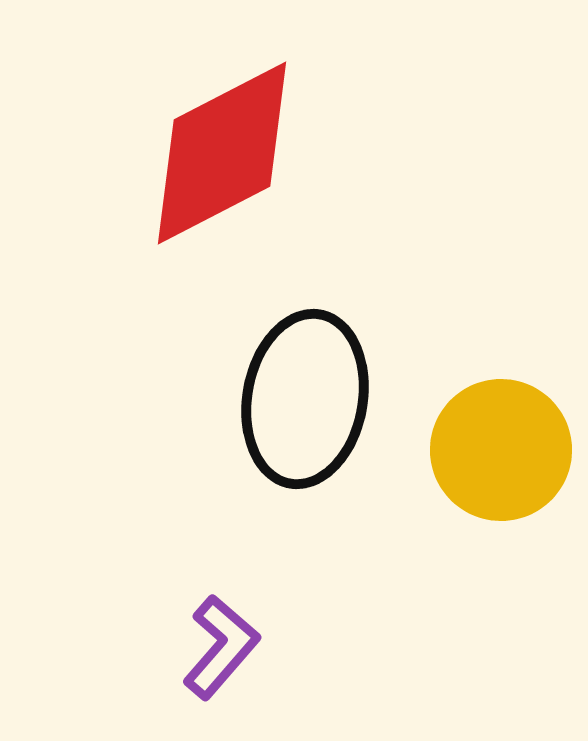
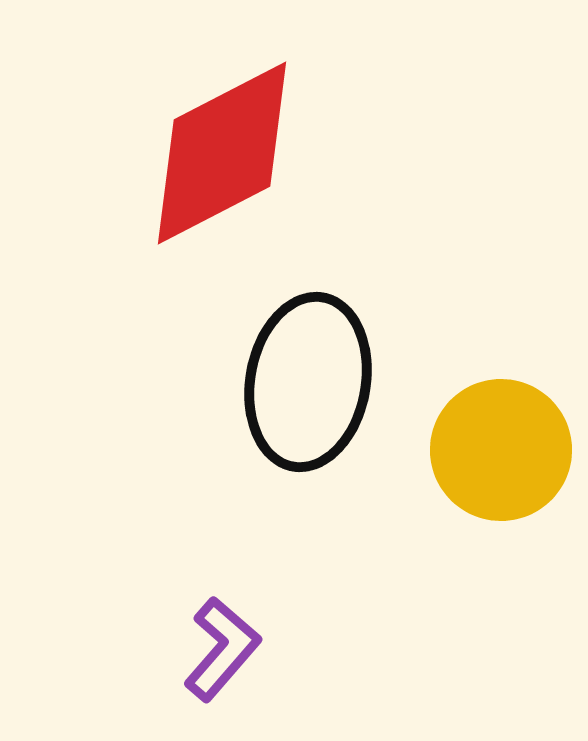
black ellipse: moved 3 px right, 17 px up
purple L-shape: moved 1 px right, 2 px down
